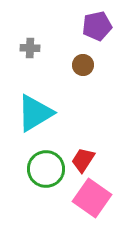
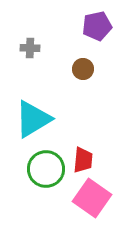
brown circle: moved 4 px down
cyan triangle: moved 2 px left, 6 px down
red trapezoid: rotated 152 degrees clockwise
